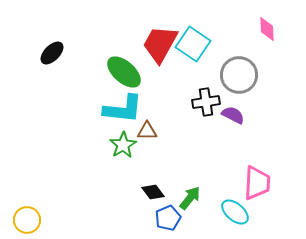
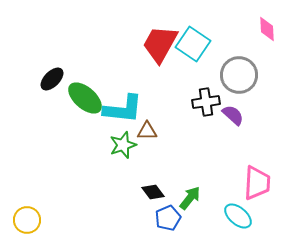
black ellipse: moved 26 px down
green ellipse: moved 39 px left, 26 px down
purple semicircle: rotated 15 degrees clockwise
green star: rotated 12 degrees clockwise
cyan ellipse: moved 3 px right, 4 px down
